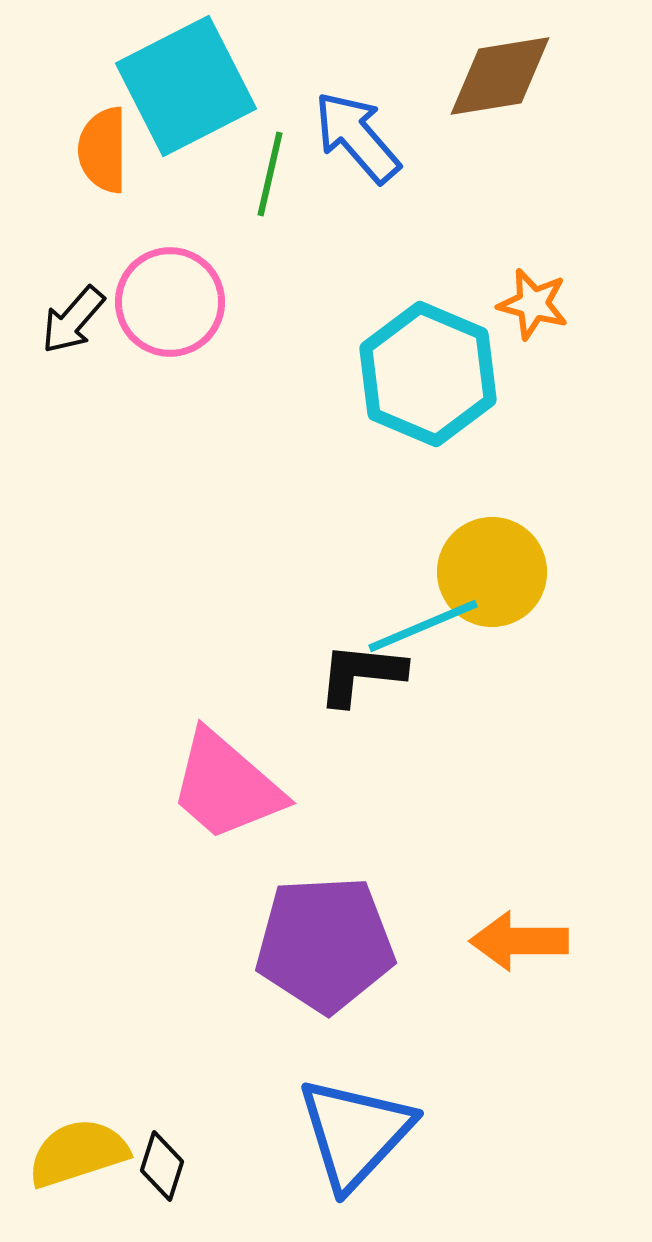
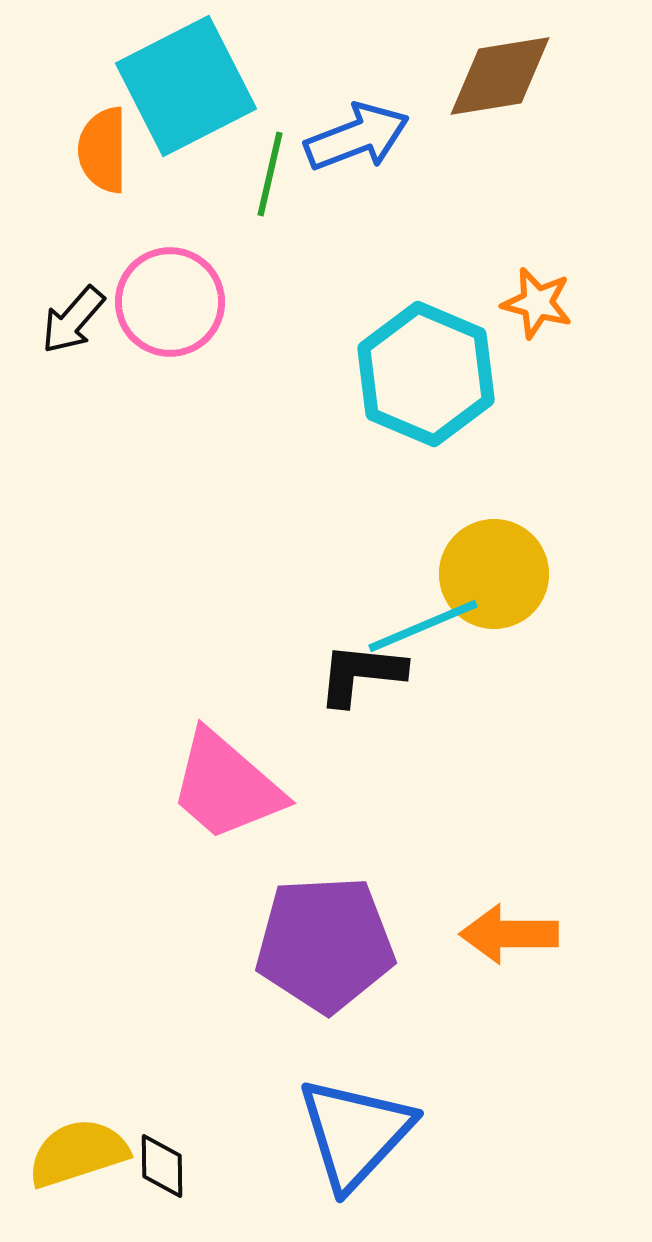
blue arrow: rotated 110 degrees clockwise
orange star: moved 4 px right, 1 px up
cyan hexagon: moved 2 px left
yellow circle: moved 2 px right, 2 px down
orange arrow: moved 10 px left, 7 px up
black diamond: rotated 18 degrees counterclockwise
